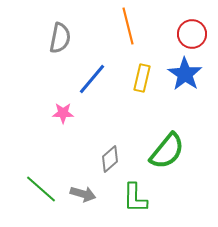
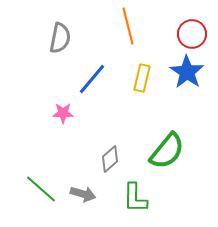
blue star: moved 2 px right, 2 px up
